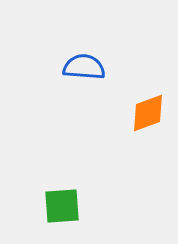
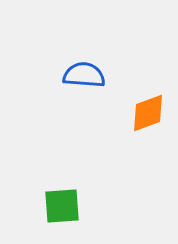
blue semicircle: moved 8 px down
